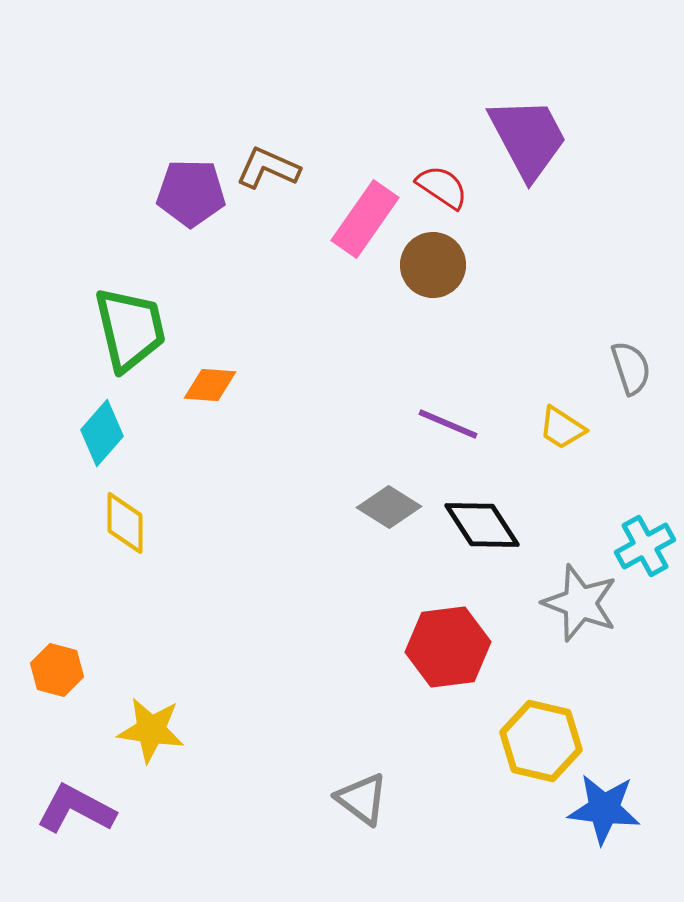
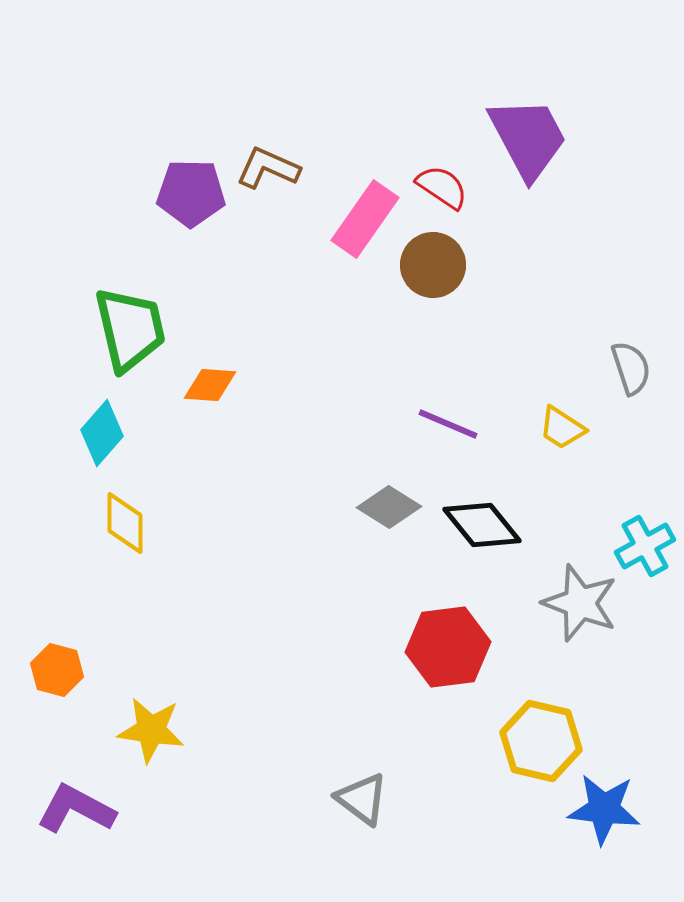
black diamond: rotated 6 degrees counterclockwise
